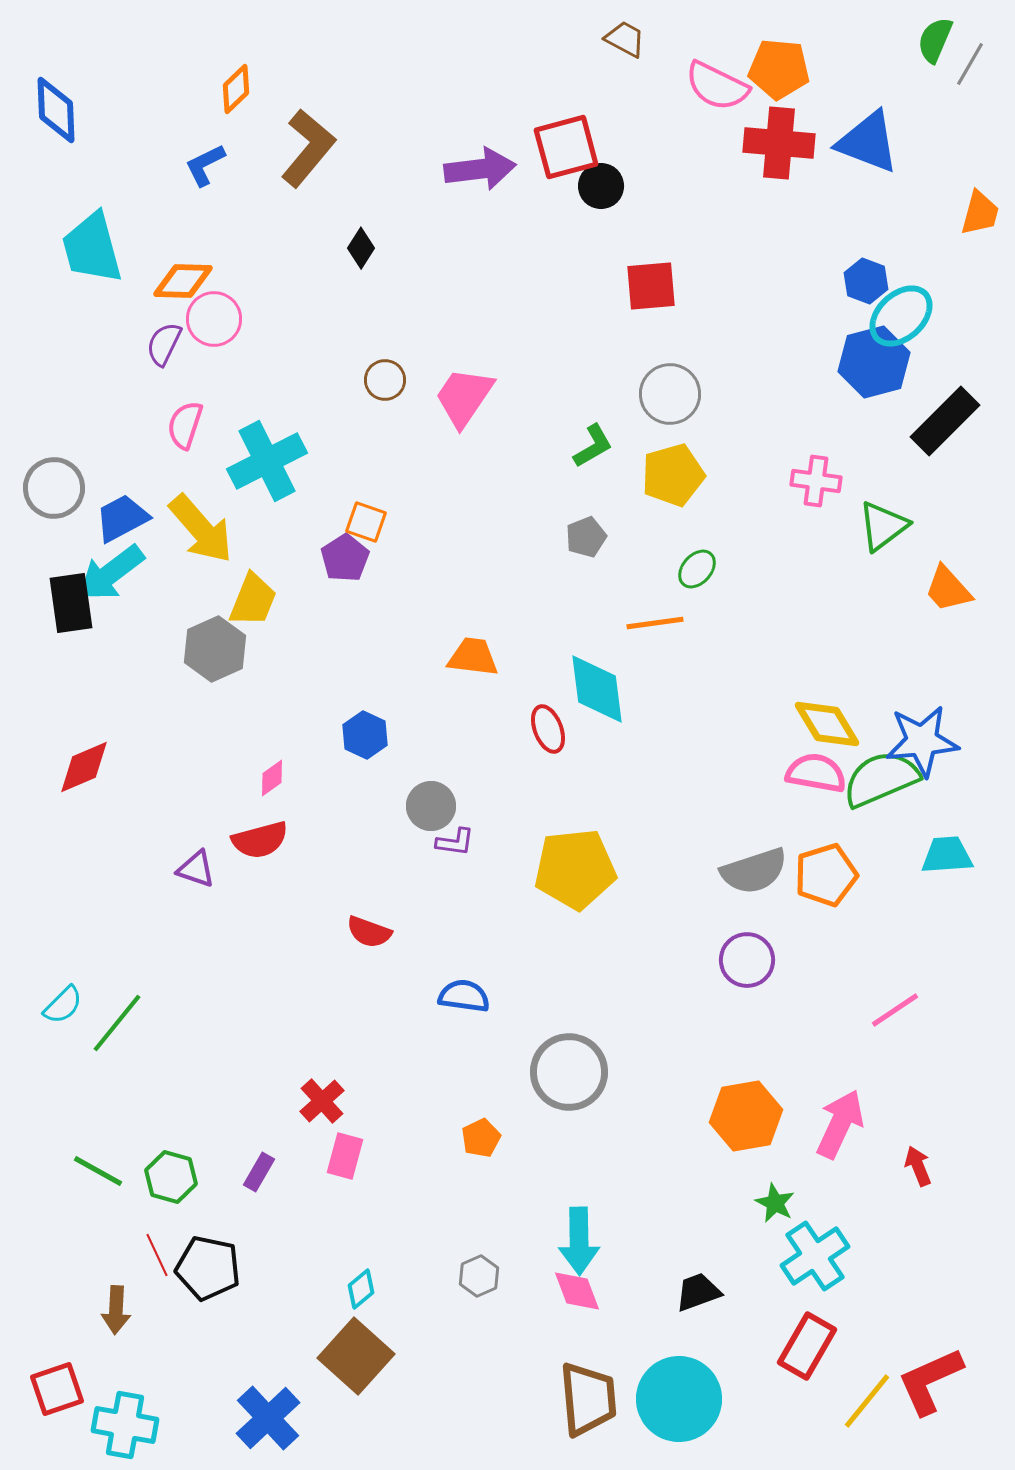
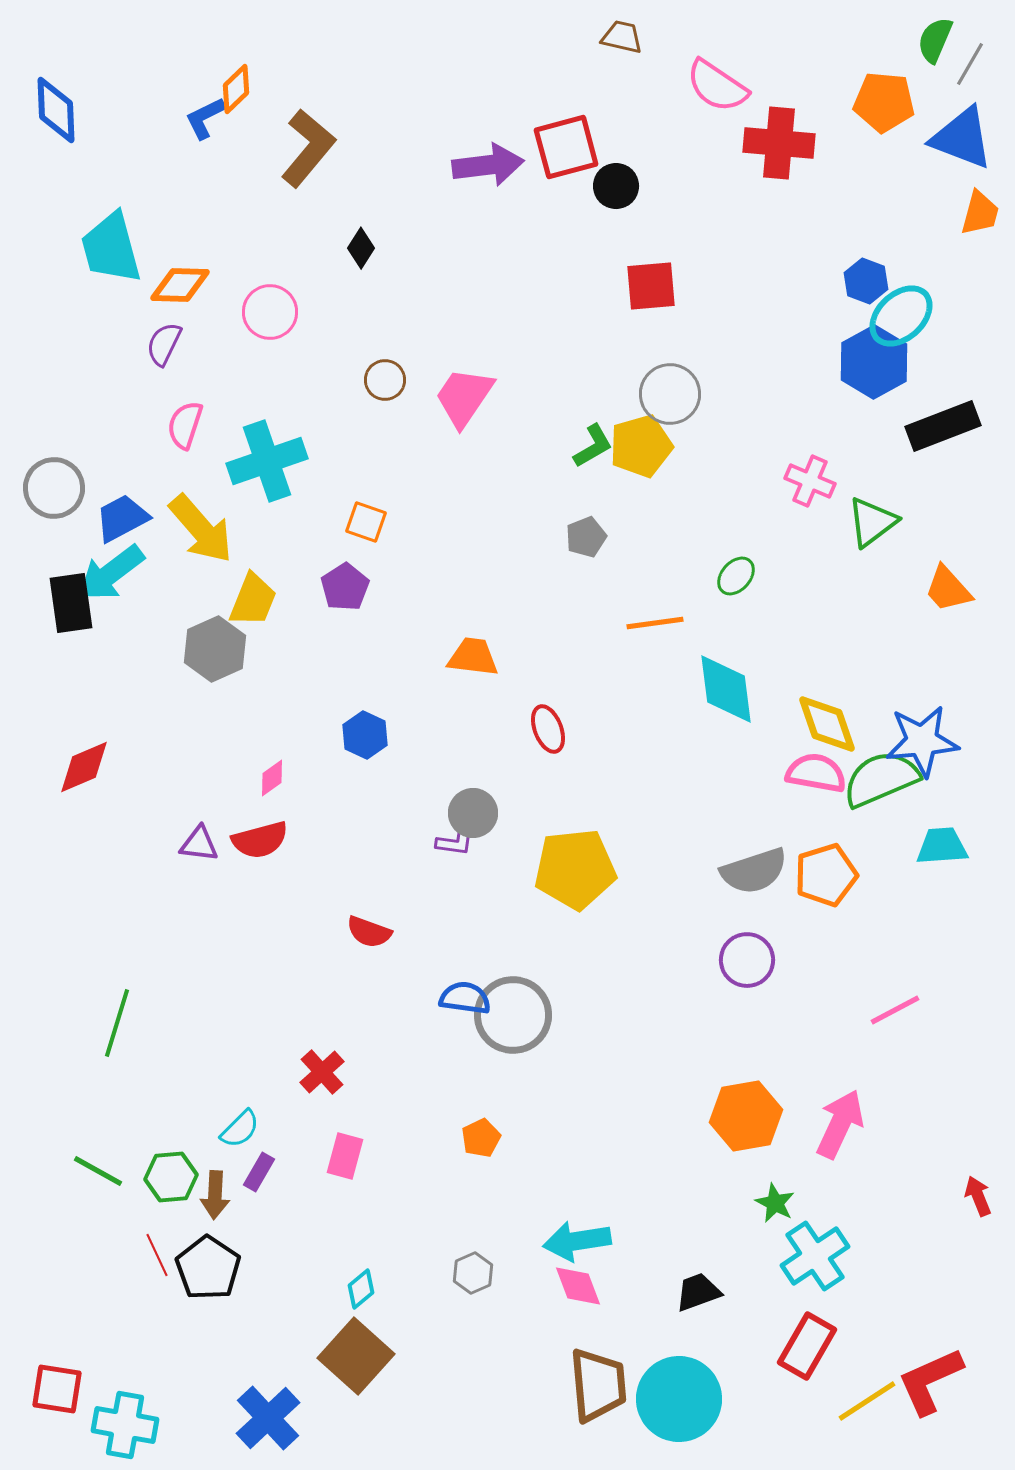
brown trapezoid at (625, 39): moved 3 px left, 2 px up; rotated 15 degrees counterclockwise
orange pentagon at (779, 69): moved 105 px right, 33 px down
pink semicircle at (717, 86): rotated 8 degrees clockwise
blue triangle at (868, 142): moved 94 px right, 4 px up
blue L-shape at (205, 165): moved 47 px up
purple arrow at (480, 169): moved 8 px right, 4 px up
black circle at (601, 186): moved 15 px right
cyan trapezoid at (92, 248): moved 19 px right
orange diamond at (183, 281): moved 3 px left, 4 px down
pink circle at (214, 319): moved 56 px right, 7 px up
blue hexagon at (874, 362): rotated 14 degrees counterclockwise
black rectangle at (945, 421): moved 2 px left, 5 px down; rotated 24 degrees clockwise
cyan cross at (267, 461): rotated 8 degrees clockwise
yellow pentagon at (673, 475): moved 32 px left, 29 px up
pink cross at (816, 481): moved 6 px left; rotated 15 degrees clockwise
green triangle at (883, 526): moved 11 px left, 4 px up
purple pentagon at (345, 558): moved 29 px down
green ellipse at (697, 569): moved 39 px right, 7 px down
cyan diamond at (597, 689): moved 129 px right
yellow diamond at (827, 724): rotated 12 degrees clockwise
gray circle at (431, 806): moved 42 px right, 7 px down
cyan trapezoid at (947, 855): moved 5 px left, 9 px up
purple triangle at (196, 869): moved 3 px right, 25 px up; rotated 12 degrees counterclockwise
blue semicircle at (464, 996): moved 1 px right, 2 px down
cyan semicircle at (63, 1005): moved 177 px right, 124 px down
pink line at (895, 1010): rotated 6 degrees clockwise
green line at (117, 1023): rotated 22 degrees counterclockwise
gray circle at (569, 1072): moved 56 px left, 57 px up
red cross at (322, 1101): moved 29 px up
red arrow at (918, 1166): moved 60 px right, 30 px down
green hexagon at (171, 1177): rotated 21 degrees counterclockwise
cyan arrow at (579, 1241): moved 2 px left; rotated 82 degrees clockwise
black pentagon at (208, 1268): rotated 22 degrees clockwise
gray hexagon at (479, 1276): moved 6 px left, 3 px up
pink diamond at (577, 1291): moved 1 px right, 5 px up
brown arrow at (116, 1310): moved 99 px right, 115 px up
red square at (57, 1389): rotated 28 degrees clockwise
brown trapezoid at (588, 1399): moved 10 px right, 14 px up
yellow line at (867, 1401): rotated 18 degrees clockwise
